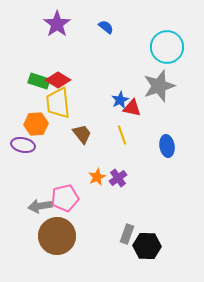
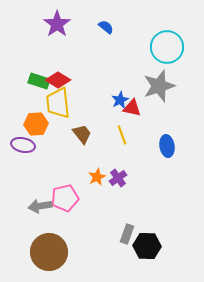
brown circle: moved 8 px left, 16 px down
